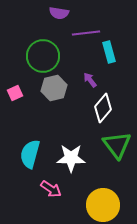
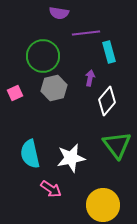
purple arrow: moved 2 px up; rotated 49 degrees clockwise
white diamond: moved 4 px right, 7 px up
cyan semicircle: rotated 28 degrees counterclockwise
white star: rotated 12 degrees counterclockwise
